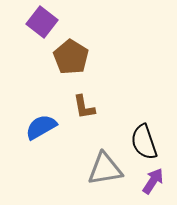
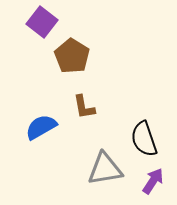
brown pentagon: moved 1 px right, 1 px up
black semicircle: moved 3 px up
